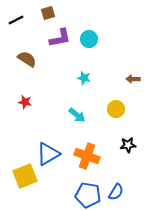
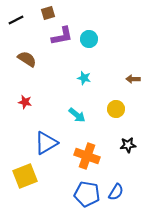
purple L-shape: moved 2 px right, 2 px up
blue triangle: moved 2 px left, 11 px up
blue pentagon: moved 1 px left, 1 px up
